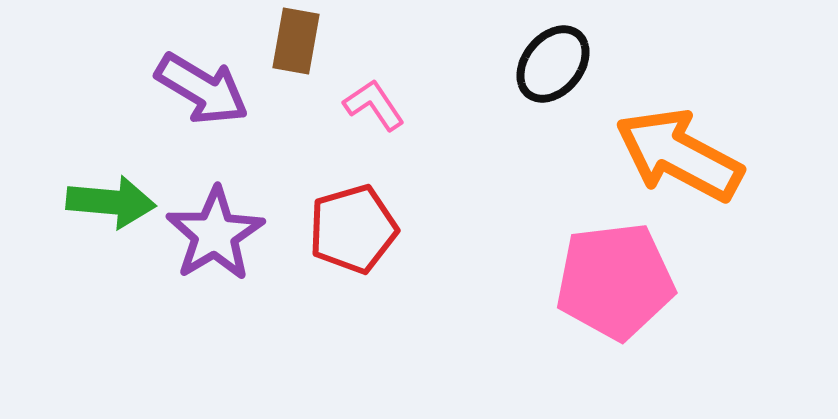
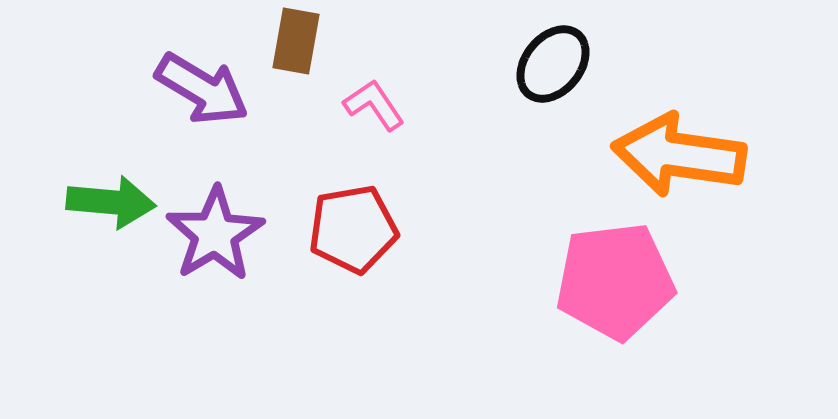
orange arrow: rotated 20 degrees counterclockwise
red pentagon: rotated 6 degrees clockwise
